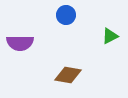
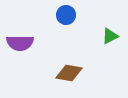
brown diamond: moved 1 px right, 2 px up
